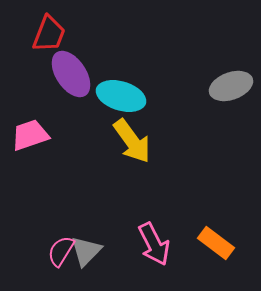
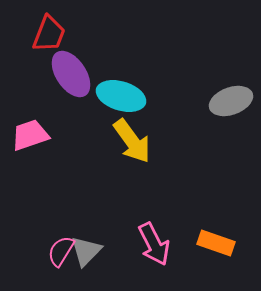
gray ellipse: moved 15 px down
orange rectangle: rotated 18 degrees counterclockwise
